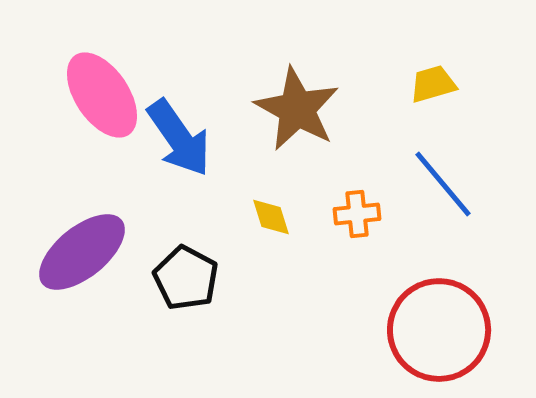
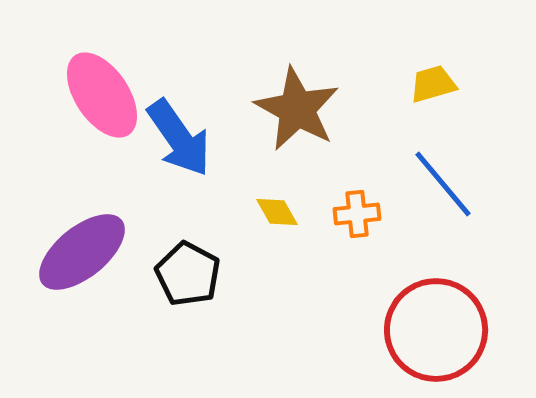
yellow diamond: moved 6 px right, 5 px up; rotated 12 degrees counterclockwise
black pentagon: moved 2 px right, 4 px up
red circle: moved 3 px left
